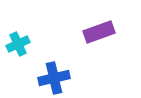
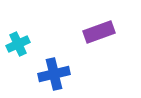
blue cross: moved 4 px up
